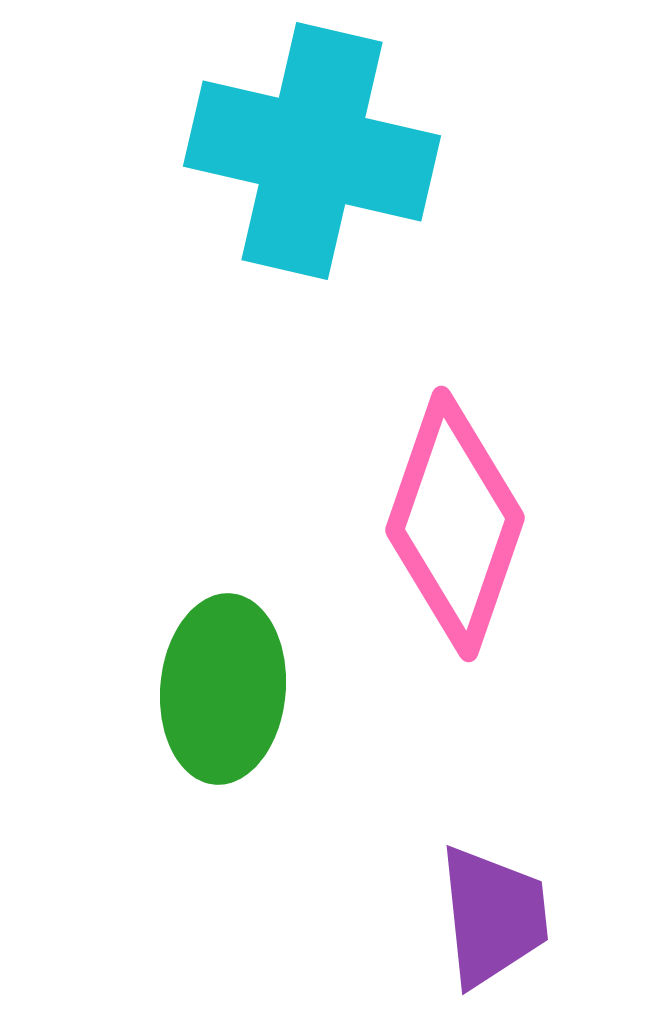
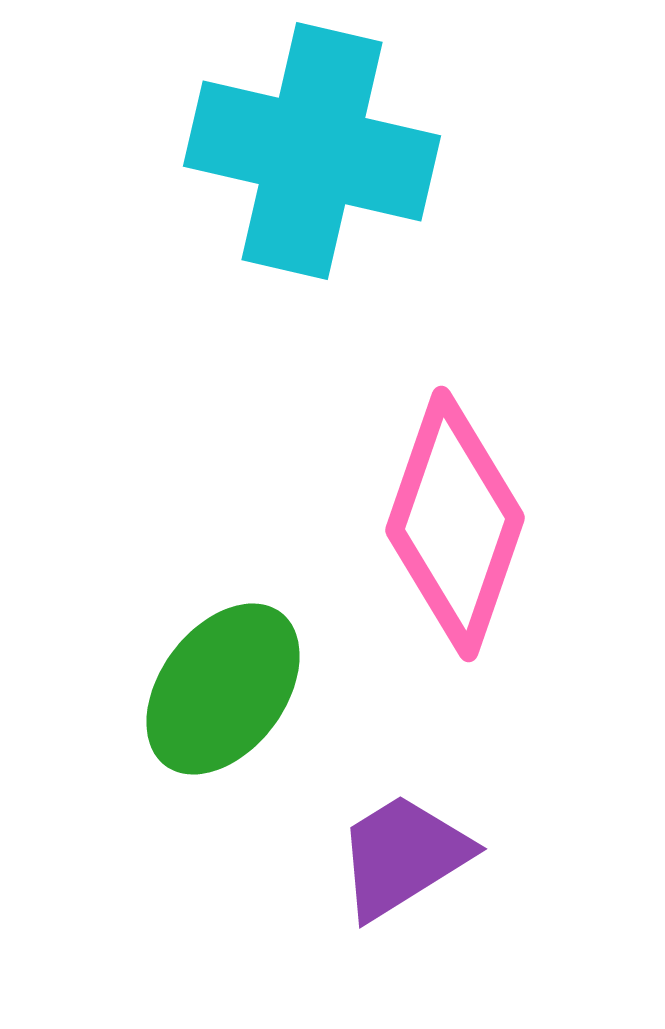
green ellipse: rotated 32 degrees clockwise
purple trapezoid: moved 90 px left, 60 px up; rotated 116 degrees counterclockwise
